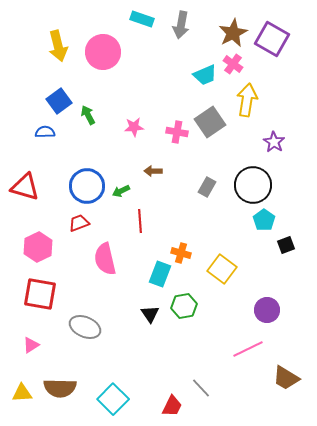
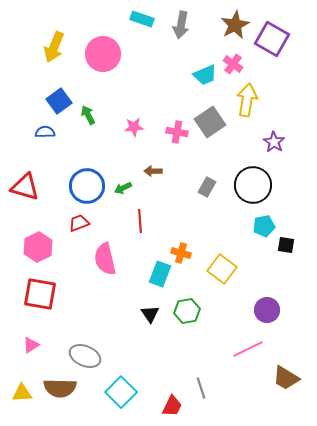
brown star at (233, 33): moved 2 px right, 8 px up
yellow arrow at (58, 46): moved 4 px left, 1 px down; rotated 36 degrees clockwise
pink circle at (103, 52): moved 2 px down
green arrow at (121, 191): moved 2 px right, 3 px up
cyan pentagon at (264, 220): moved 6 px down; rotated 25 degrees clockwise
black square at (286, 245): rotated 30 degrees clockwise
green hexagon at (184, 306): moved 3 px right, 5 px down
gray ellipse at (85, 327): moved 29 px down
gray line at (201, 388): rotated 25 degrees clockwise
cyan square at (113, 399): moved 8 px right, 7 px up
